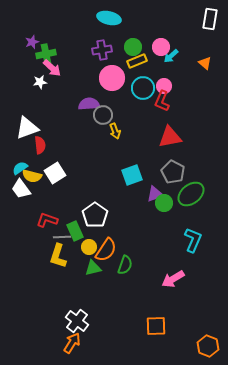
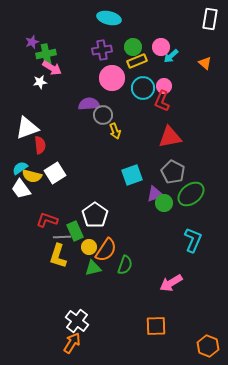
pink arrow at (52, 68): rotated 12 degrees counterclockwise
pink arrow at (173, 279): moved 2 px left, 4 px down
